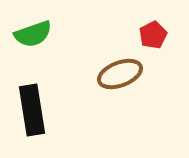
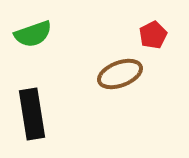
black rectangle: moved 4 px down
